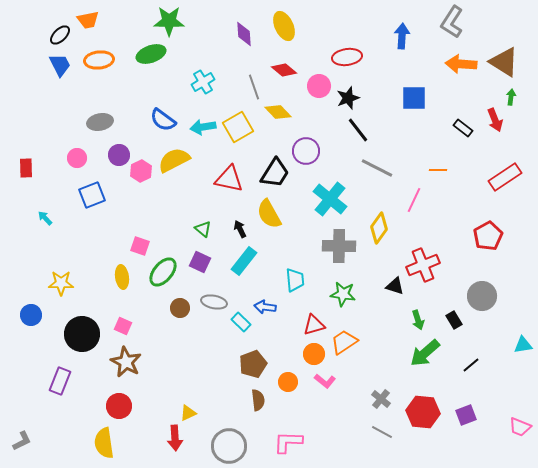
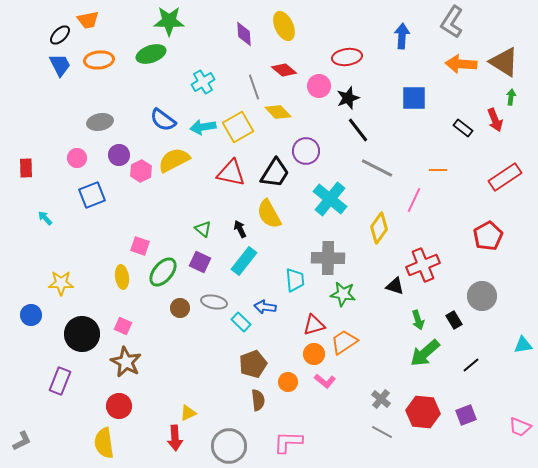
red triangle at (229, 179): moved 2 px right, 6 px up
gray cross at (339, 246): moved 11 px left, 12 px down
